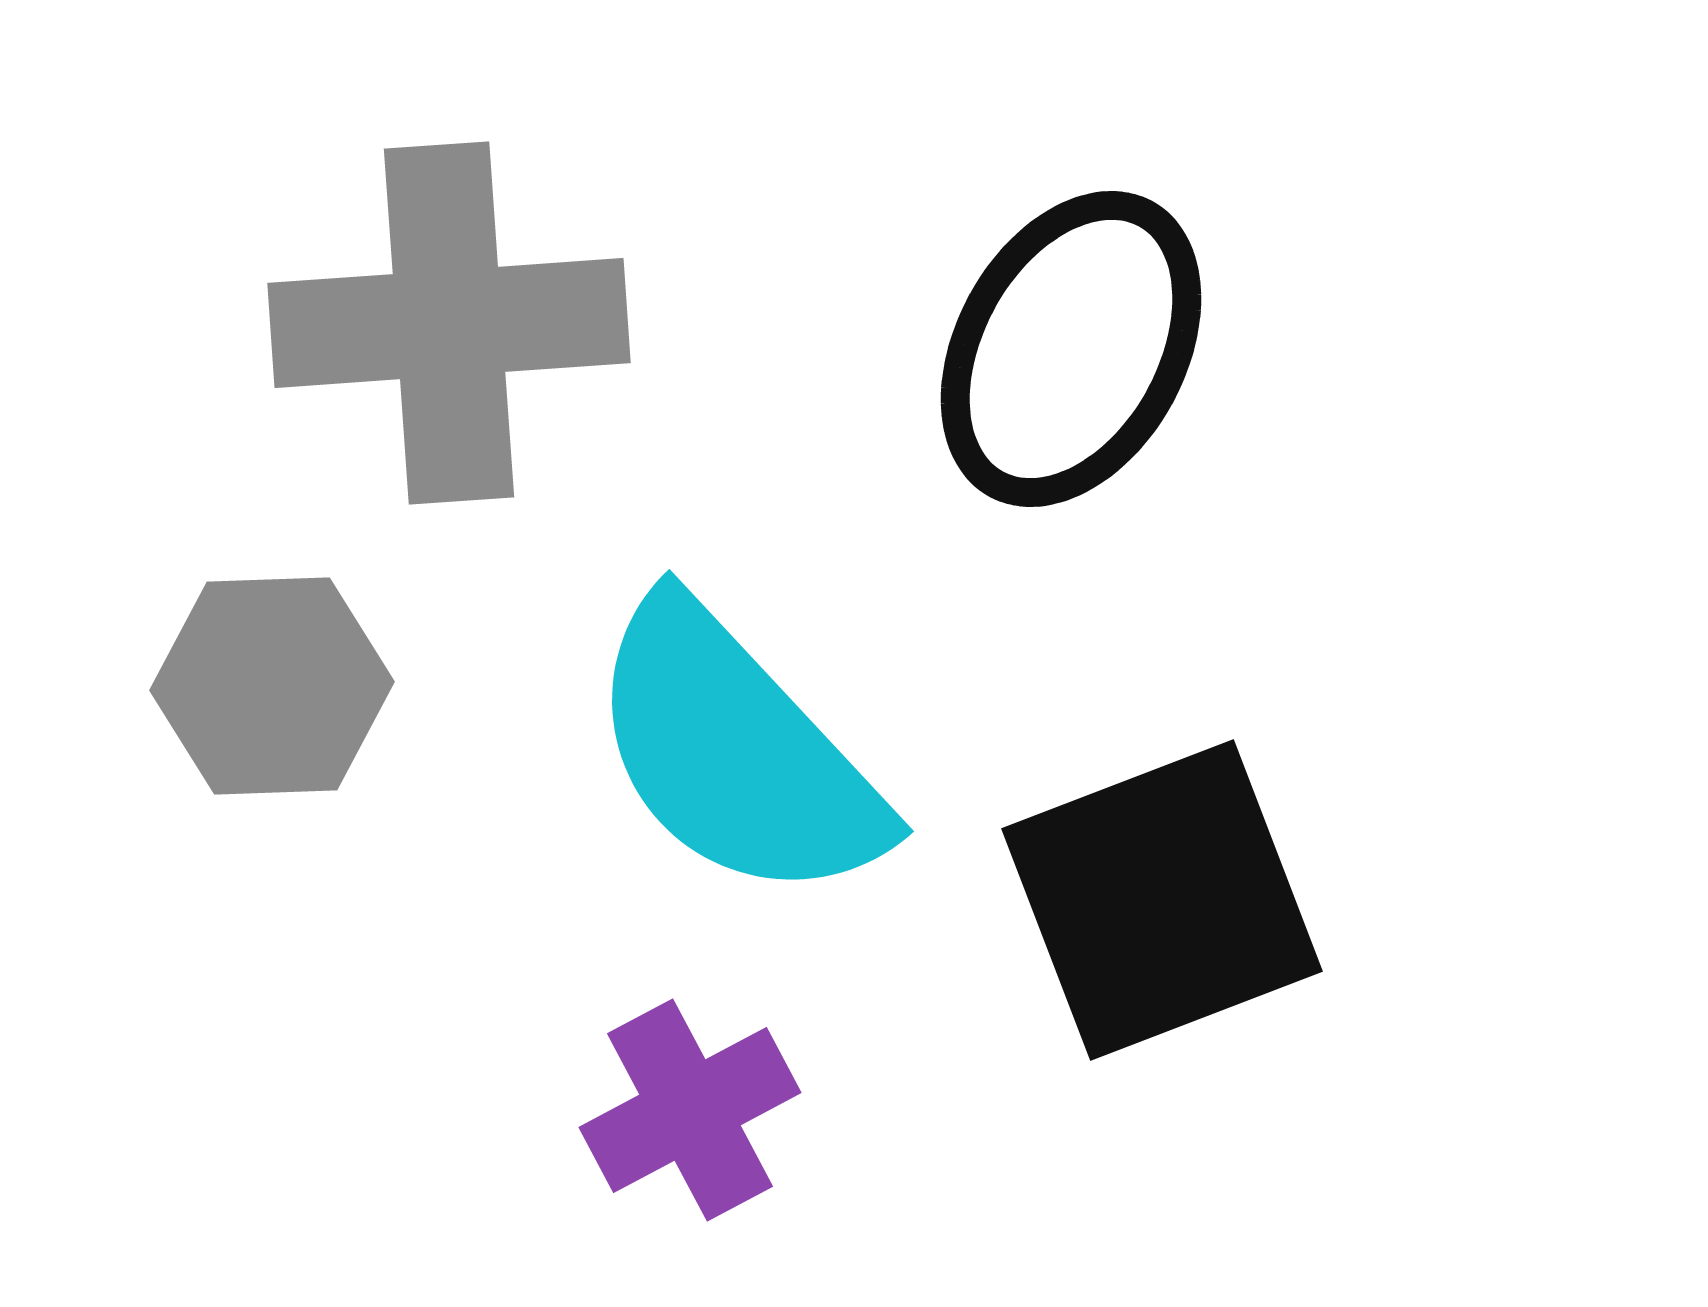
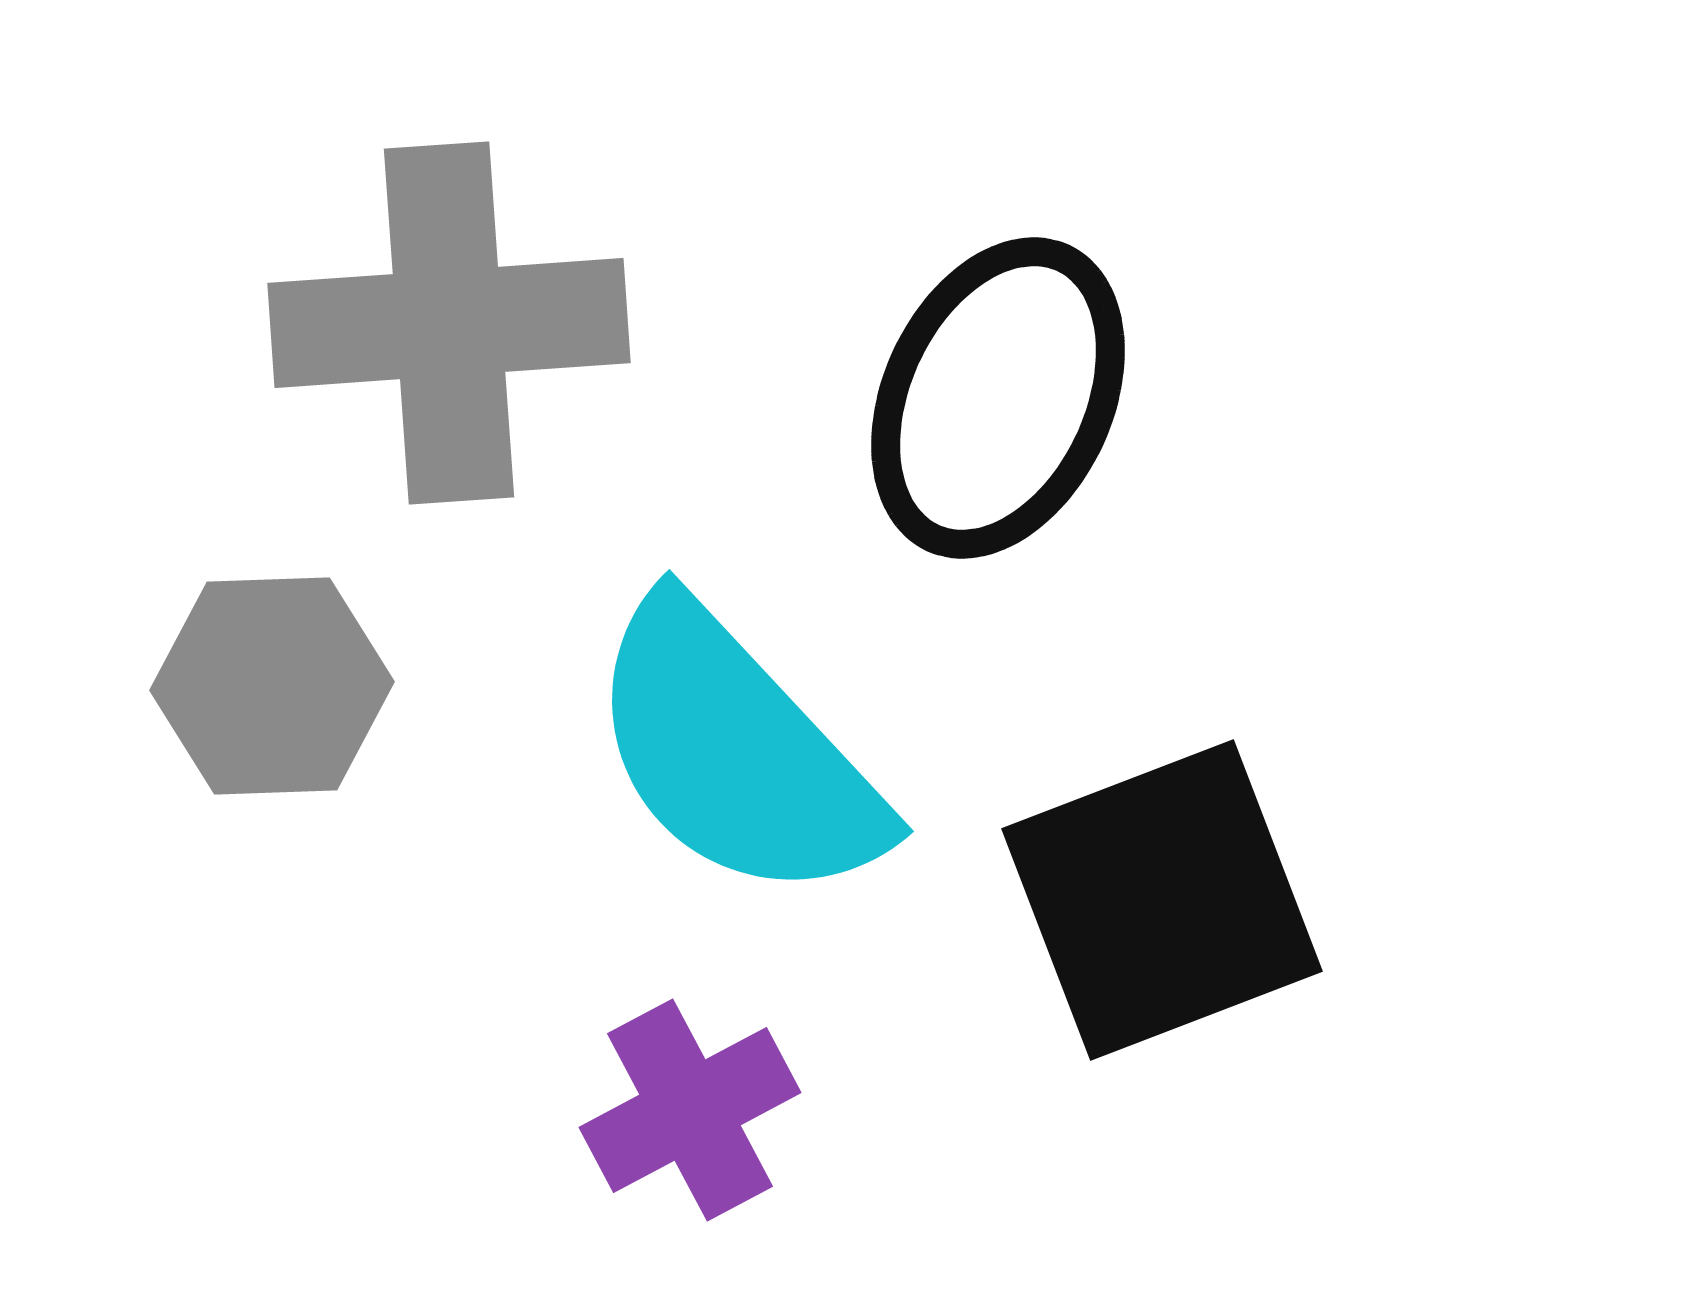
black ellipse: moved 73 px left, 49 px down; rotated 4 degrees counterclockwise
